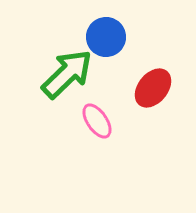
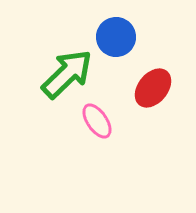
blue circle: moved 10 px right
